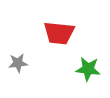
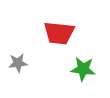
green star: moved 5 px left
